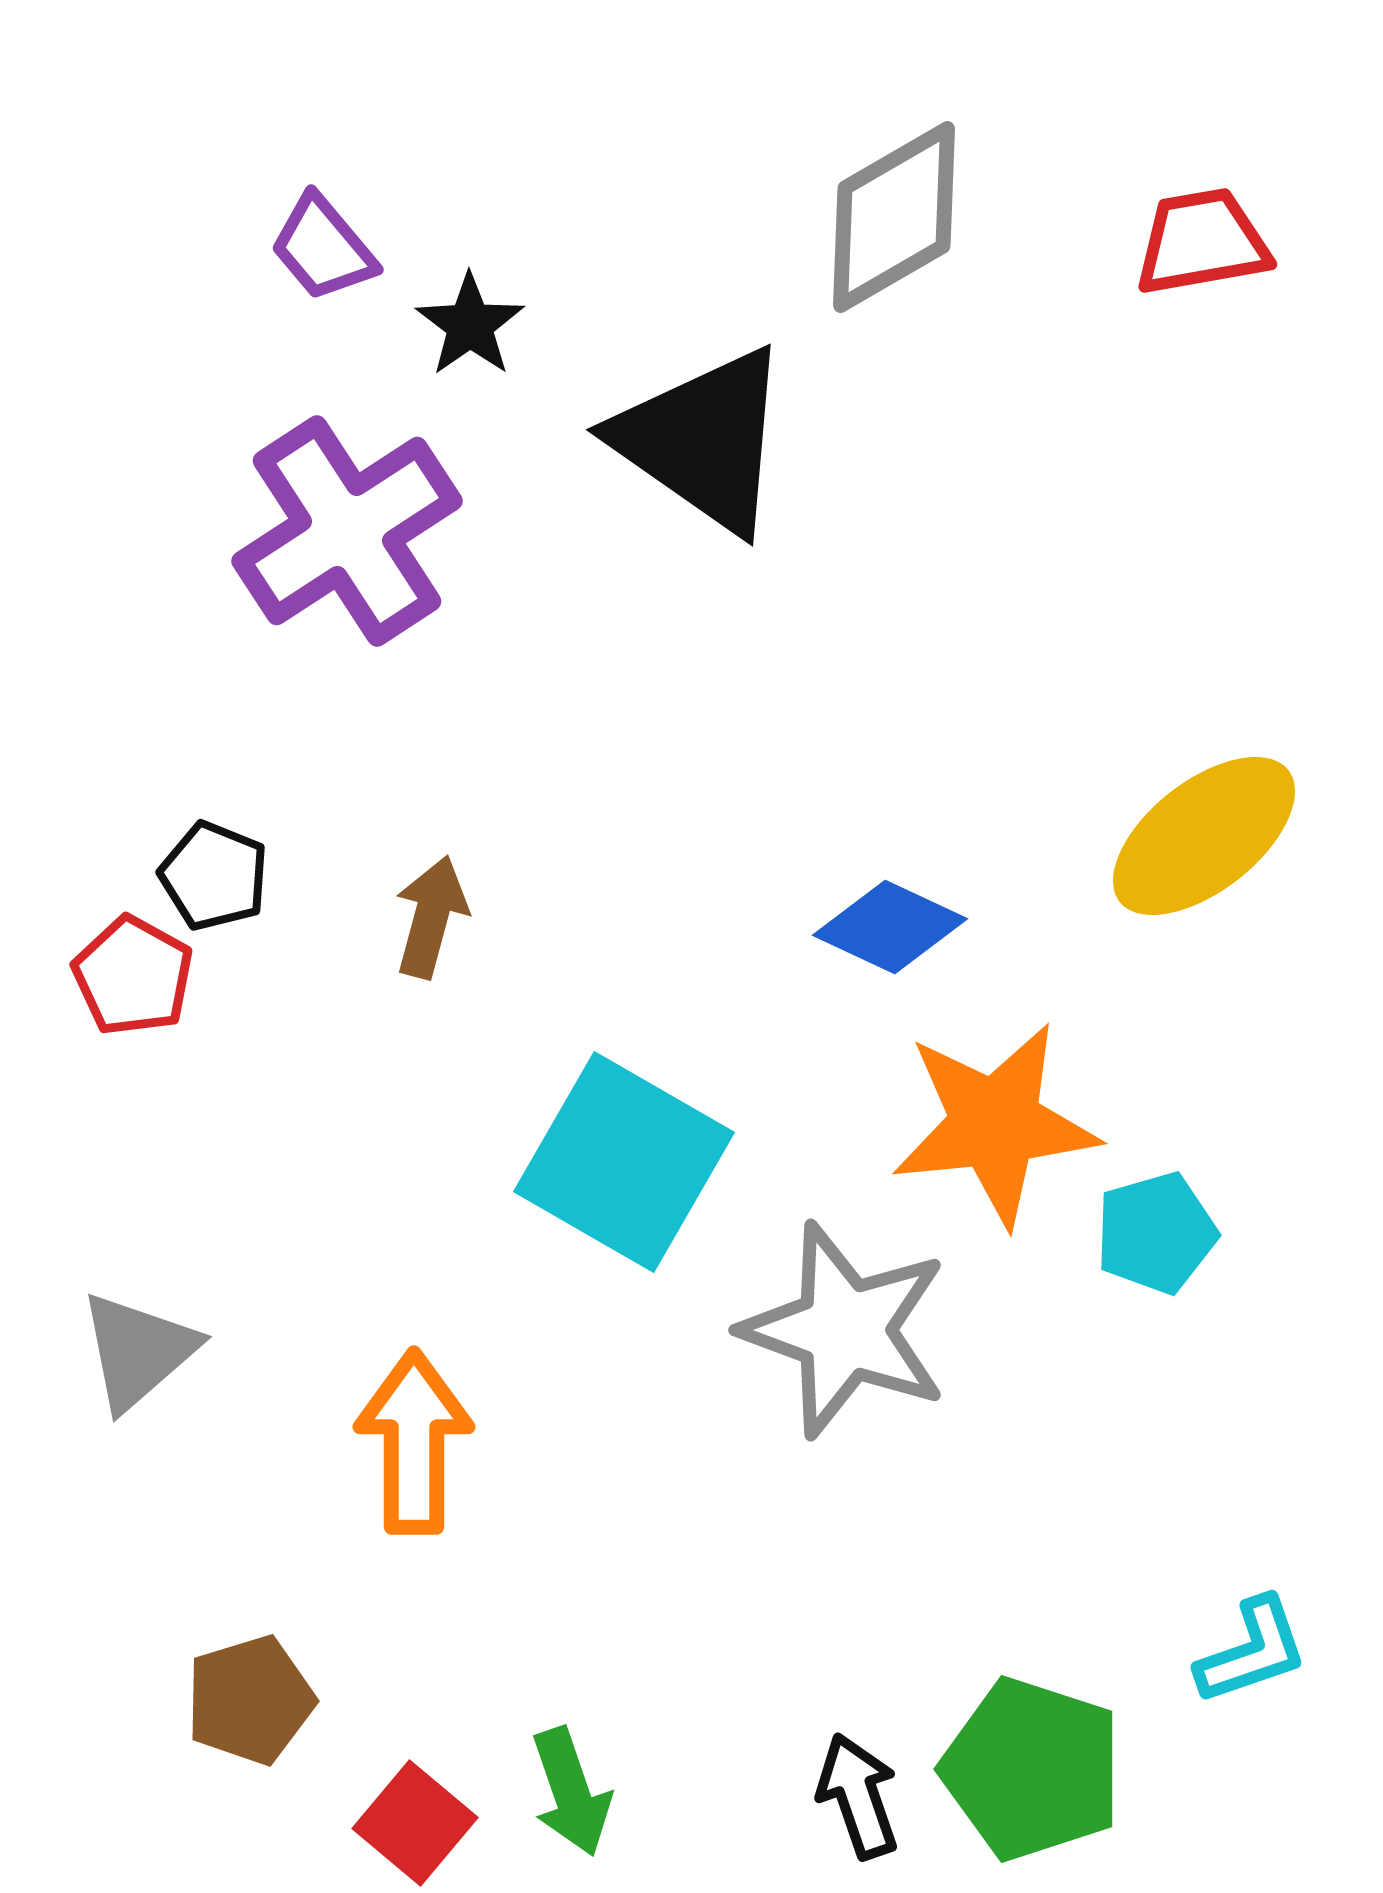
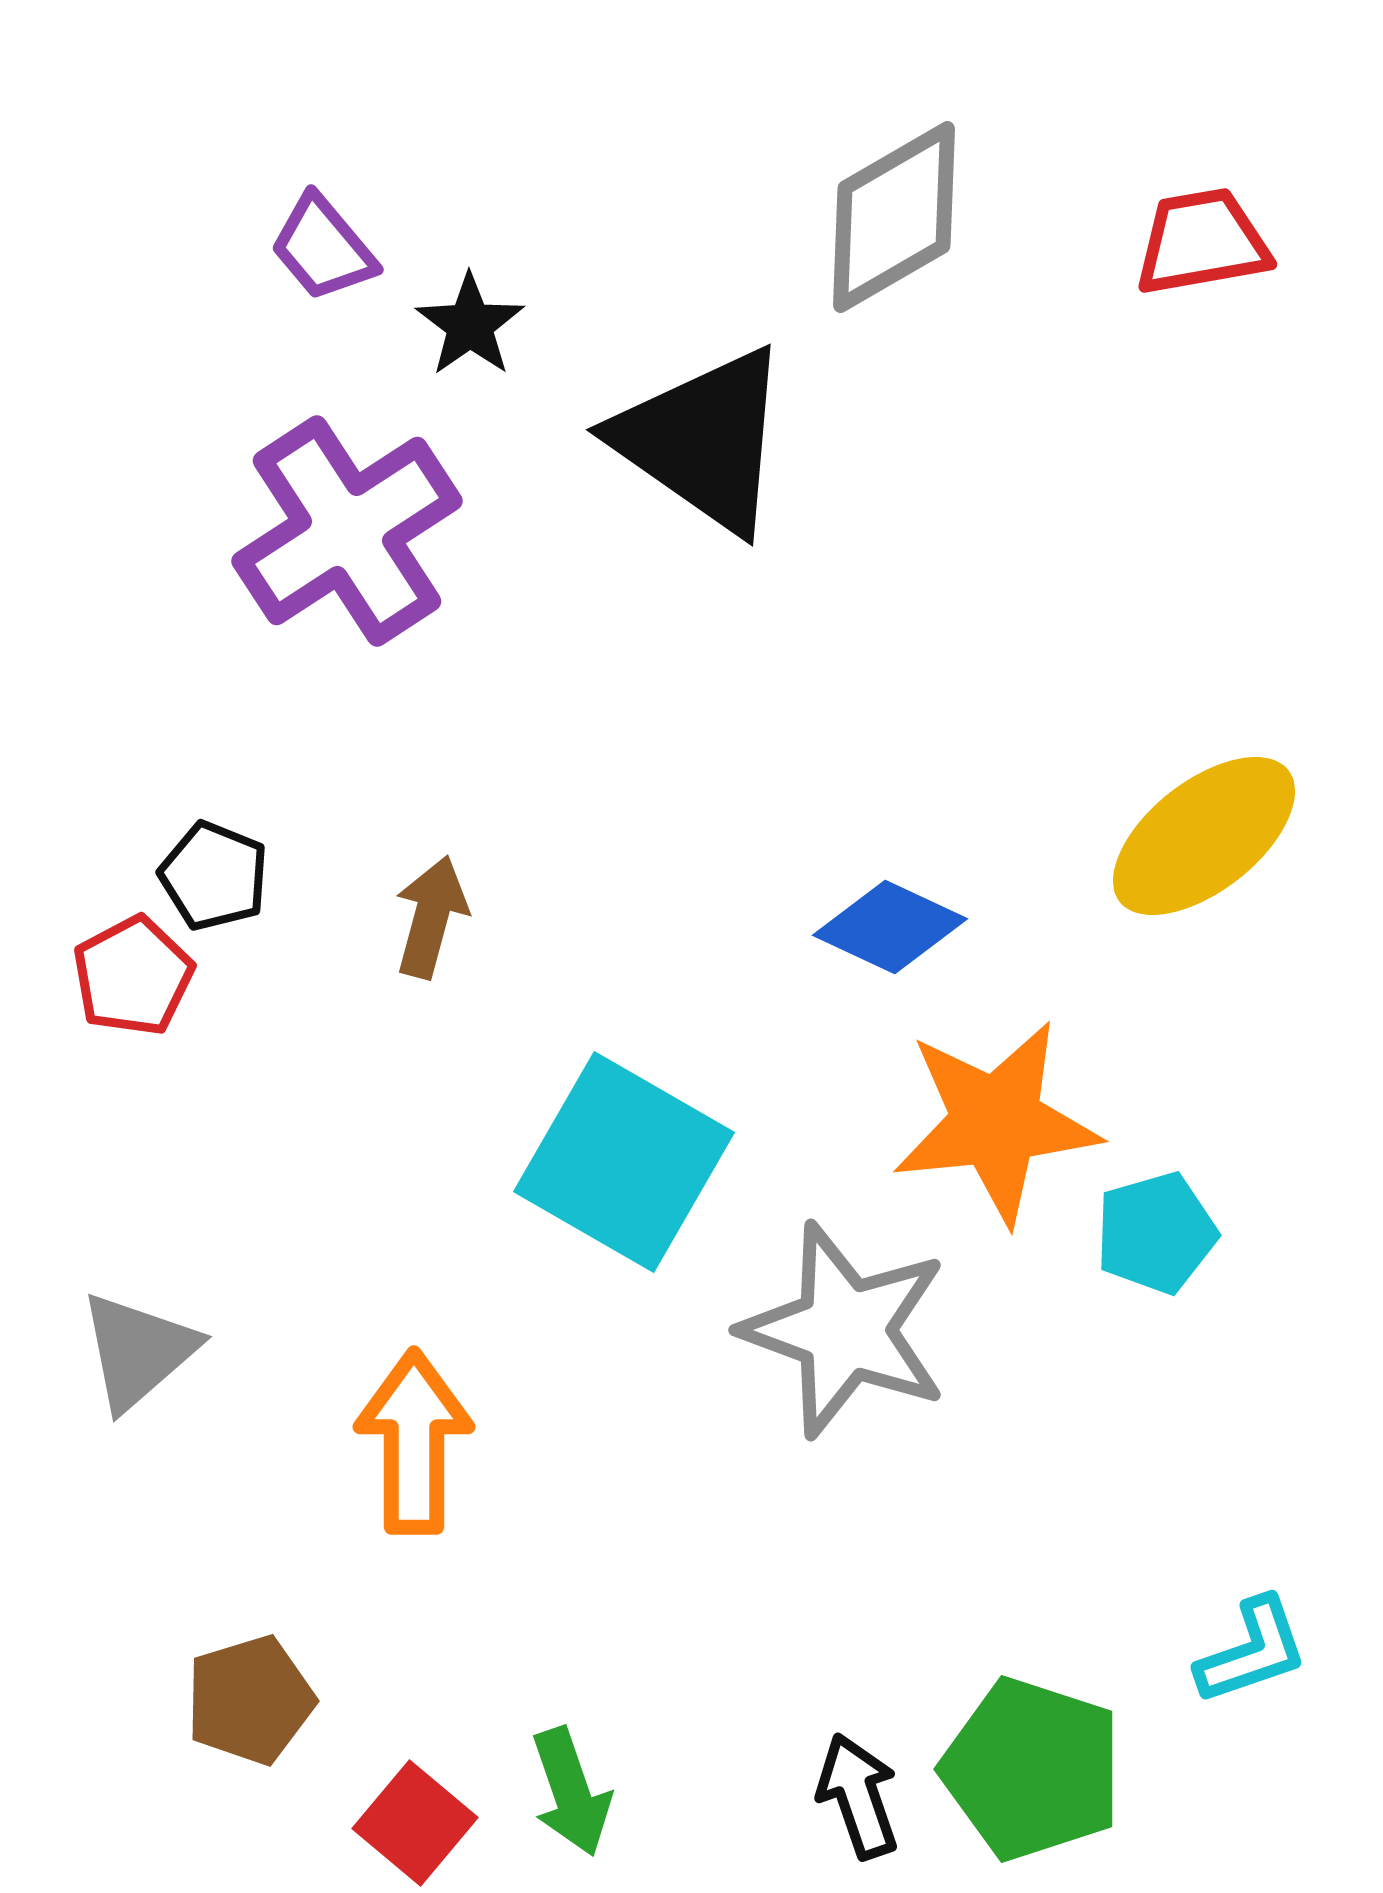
red pentagon: rotated 15 degrees clockwise
orange star: moved 1 px right, 2 px up
